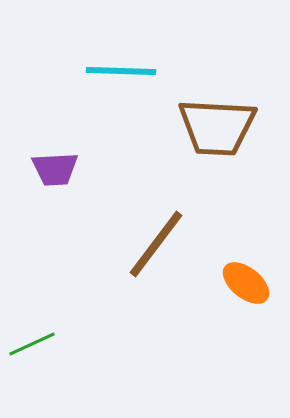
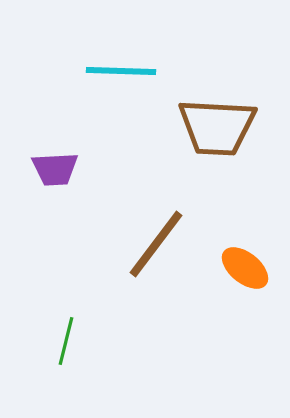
orange ellipse: moved 1 px left, 15 px up
green line: moved 34 px right, 3 px up; rotated 51 degrees counterclockwise
